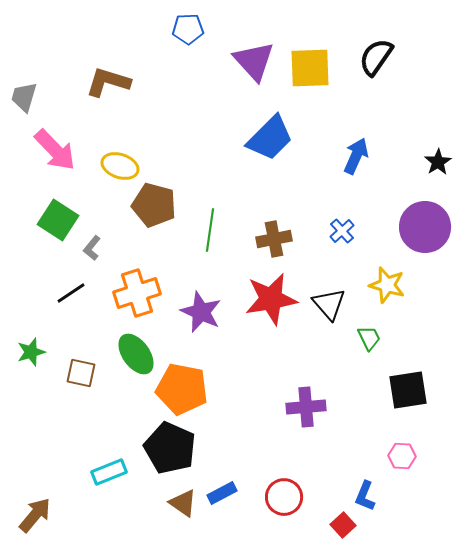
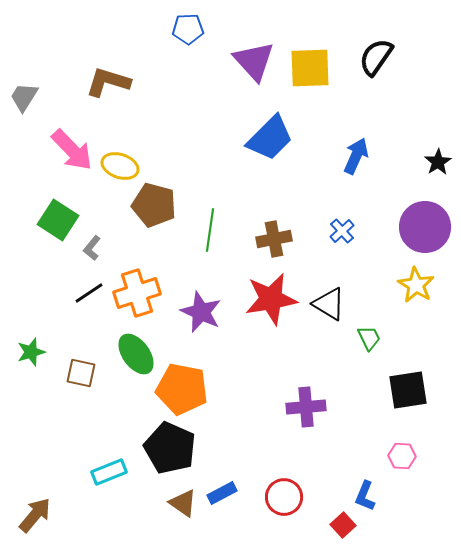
gray trapezoid: rotated 16 degrees clockwise
pink arrow: moved 17 px right
yellow star: moved 29 px right; rotated 15 degrees clockwise
black line: moved 18 px right
black triangle: rotated 18 degrees counterclockwise
